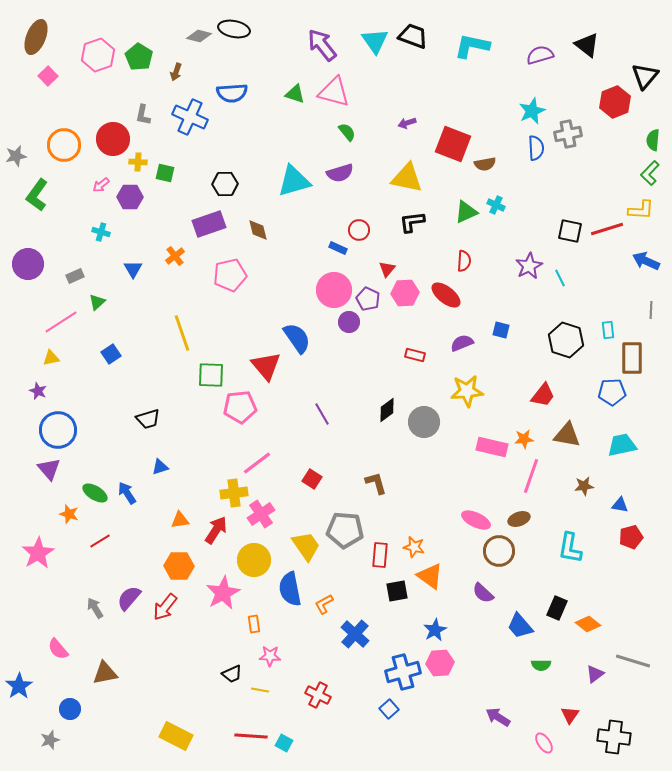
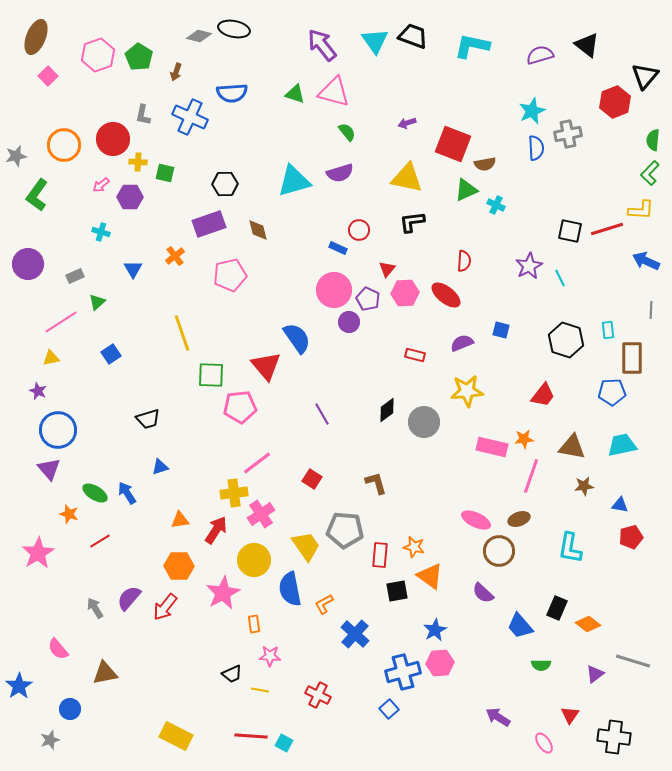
green triangle at (466, 212): moved 22 px up
brown triangle at (567, 435): moved 5 px right, 12 px down
